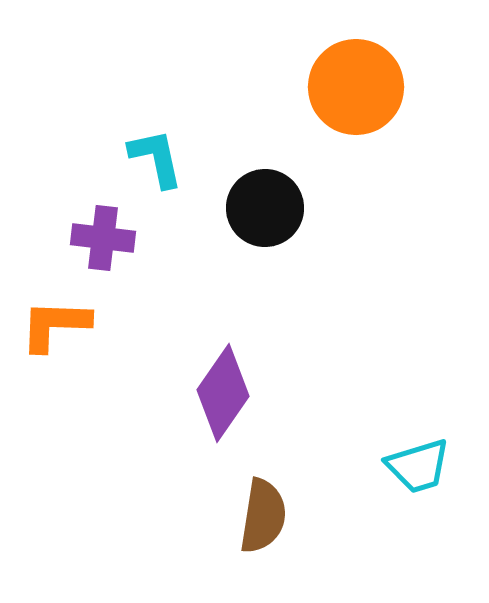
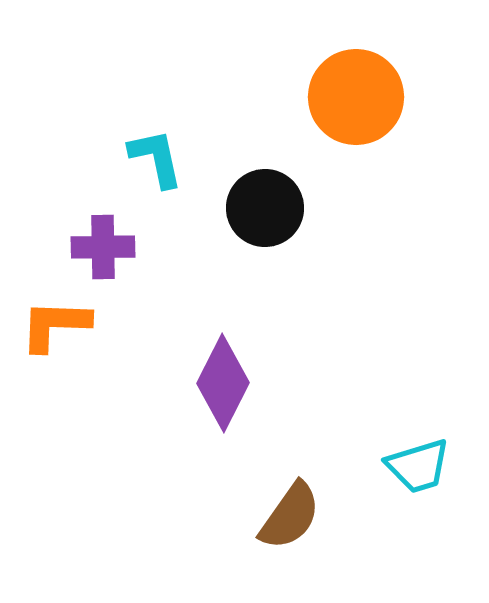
orange circle: moved 10 px down
purple cross: moved 9 px down; rotated 8 degrees counterclockwise
purple diamond: moved 10 px up; rotated 8 degrees counterclockwise
brown semicircle: moved 27 px right; rotated 26 degrees clockwise
